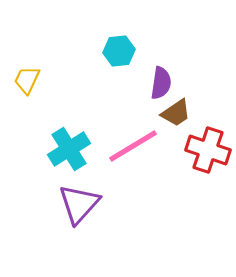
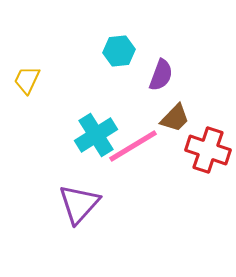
purple semicircle: moved 8 px up; rotated 12 degrees clockwise
brown trapezoid: moved 1 px left, 5 px down; rotated 12 degrees counterclockwise
cyan cross: moved 27 px right, 14 px up
